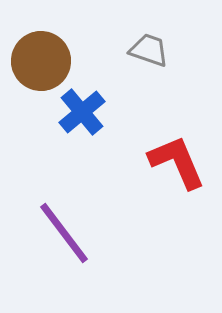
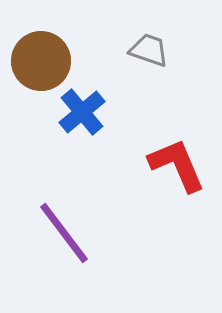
red L-shape: moved 3 px down
